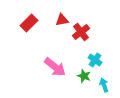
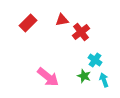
red rectangle: moved 1 px left
pink arrow: moved 7 px left, 10 px down
cyan arrow: moved 5 px up
